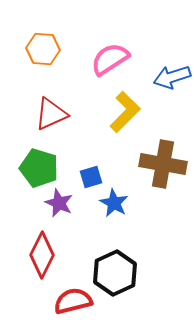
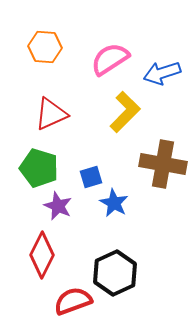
orange hexagon: moved 2 px right, 2 px up
blue arrow: moved 10 px left, 4 px up
purple star: moved 1 px left, 3 px down
red semicircle: rotated 6 degrees counterclockwise
